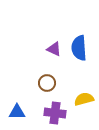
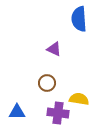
blue semicircle: moved 29 px up
yellow semicircle: moved 5 px left; rotated 24 degrees clockwise
purple cross: moved 3 px right
